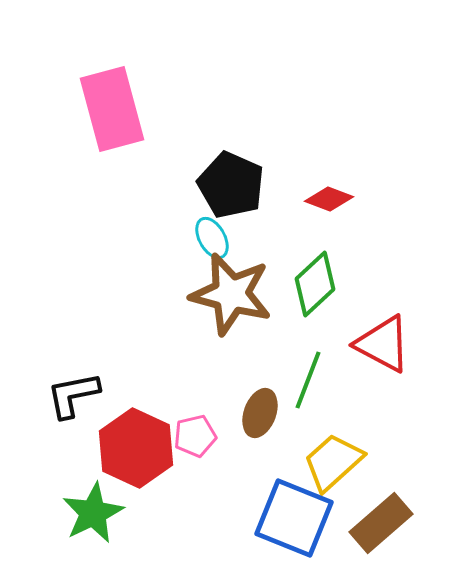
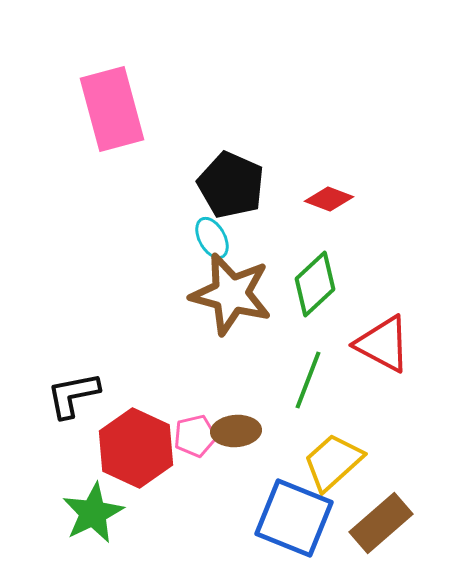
brown ellipse: moved 24 px left, 18 px down; rotated 66 degrees clockwise
